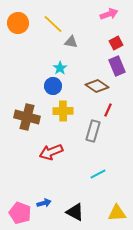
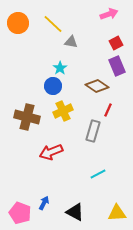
yellow cross: rotated 24 degrees counterclockwise
blue arrow: rotated 48 degrees counterclockwise
